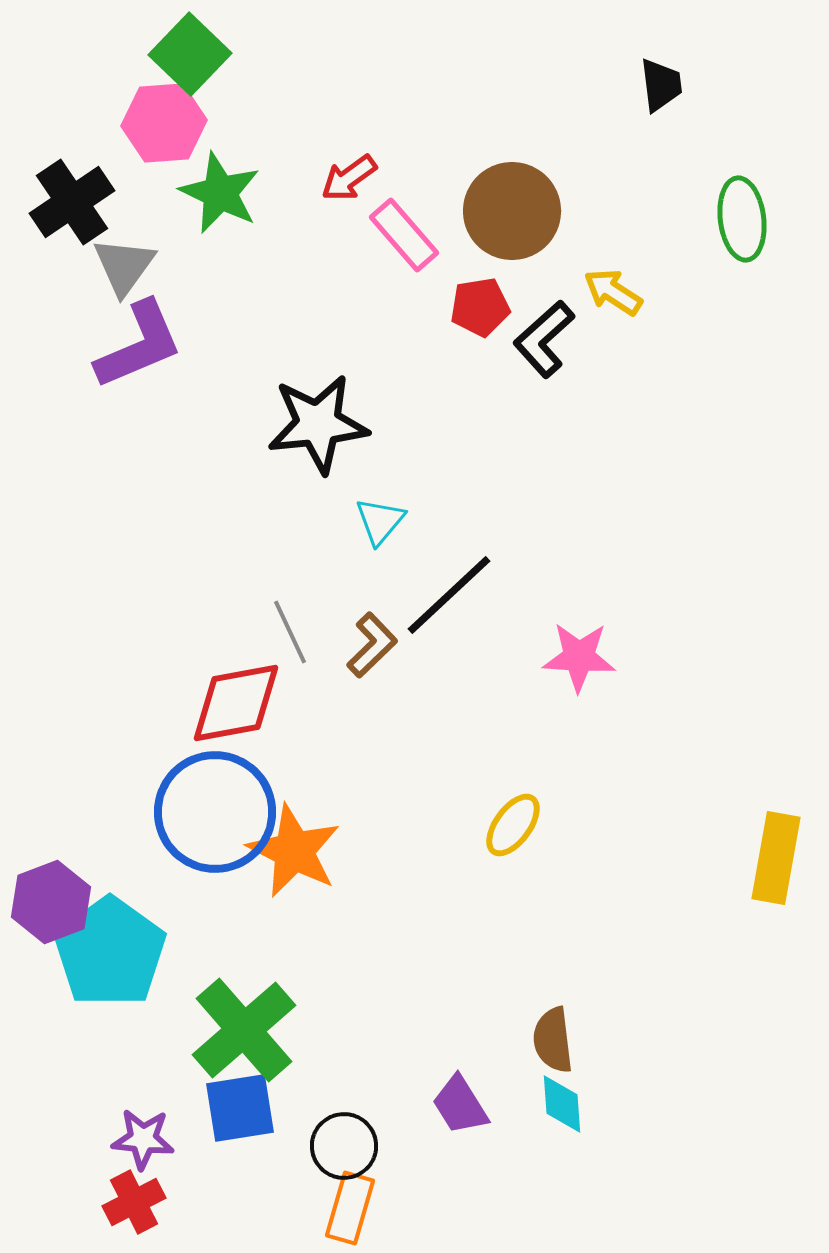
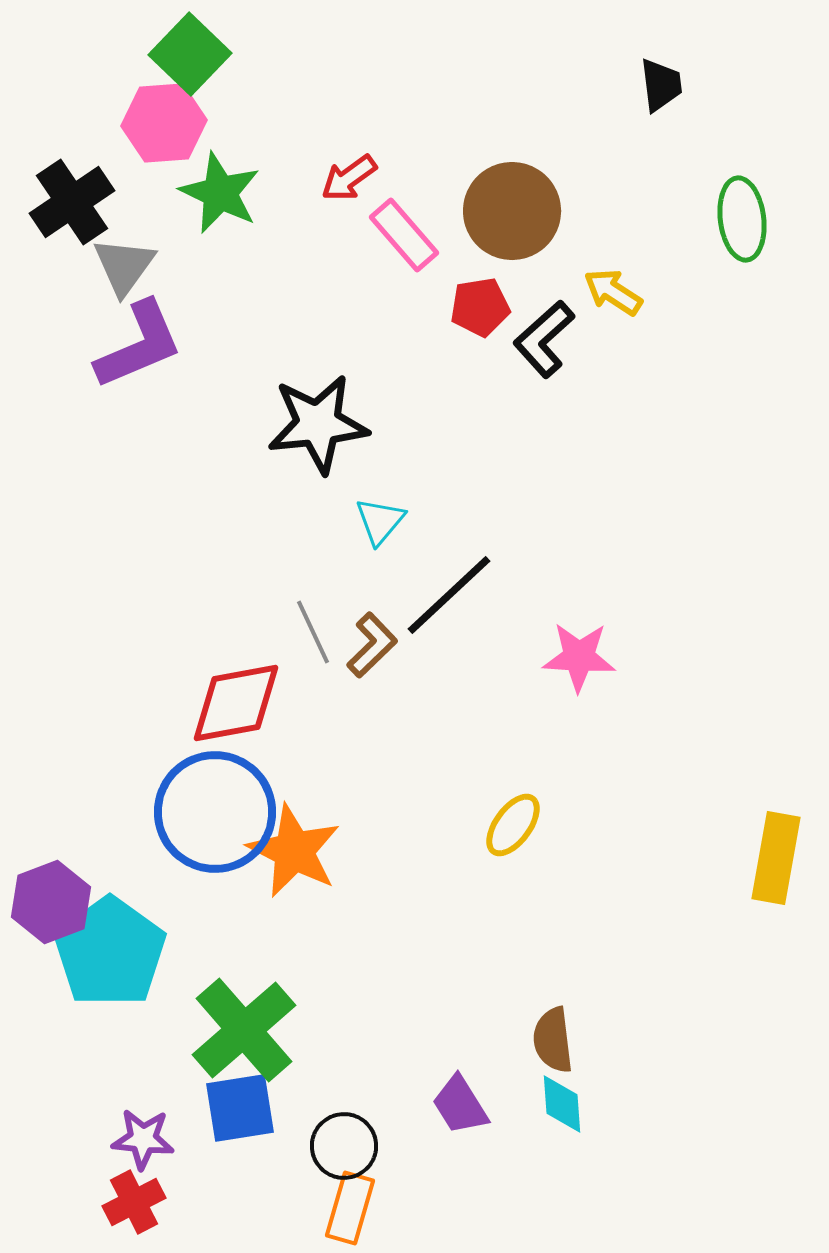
gray line: moved 23 px right
